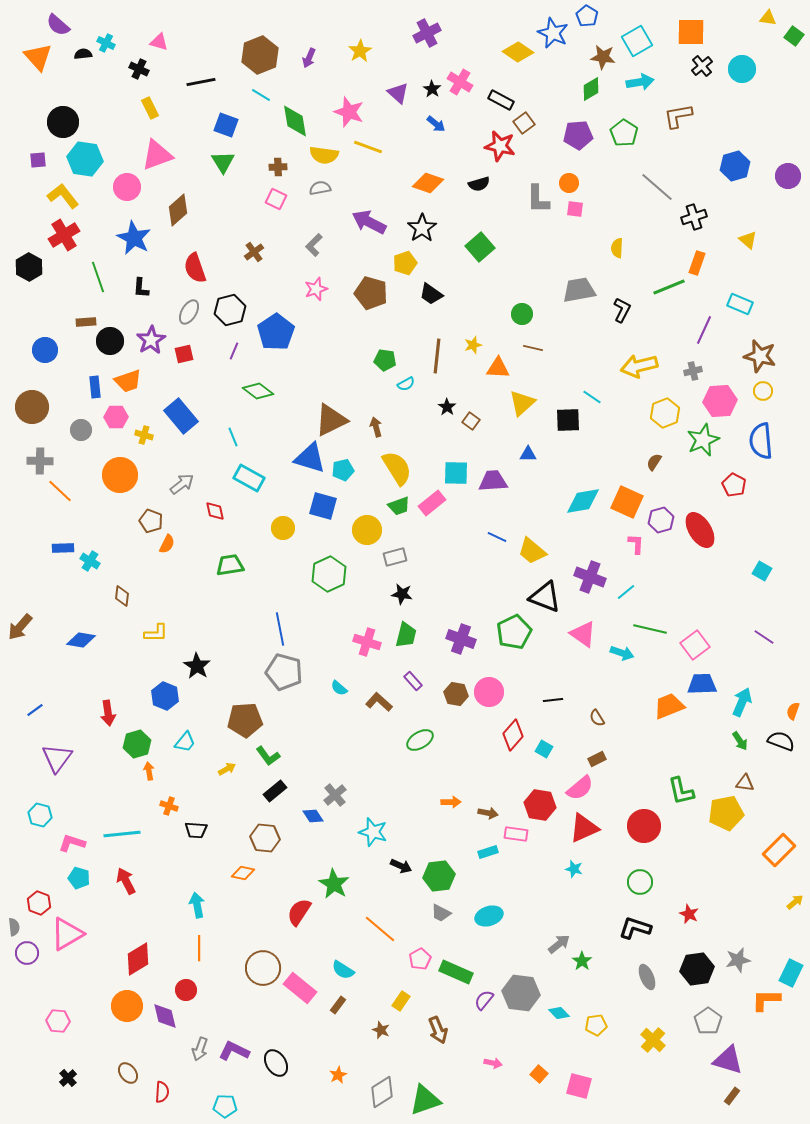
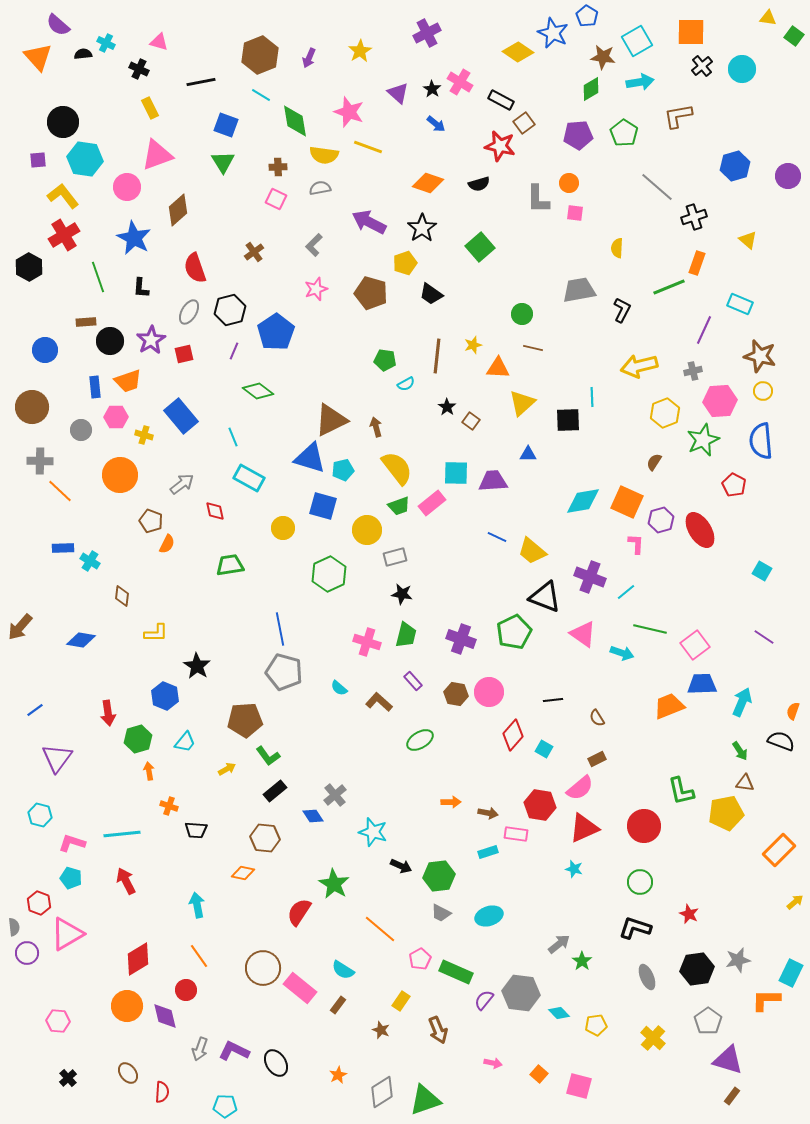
pink square at (575, 209): moved 4 px down
cyan line at (592, 397): rotated 54 degrees clockwise
yellow semicircle at (397, 468): rotated 6 degrees counterclockwise
green arrow at (740, 741): moved 10 px down
green hexagon at (137, 744): moved 1 px right, 5 px up
cyan pentagon at (79, 878): moved 8 px left
orange line at (199, 948): moved 8 px down; rotated 35 degrees counterclockwise
yellow cross at (653, 1040): moved 2 px up
